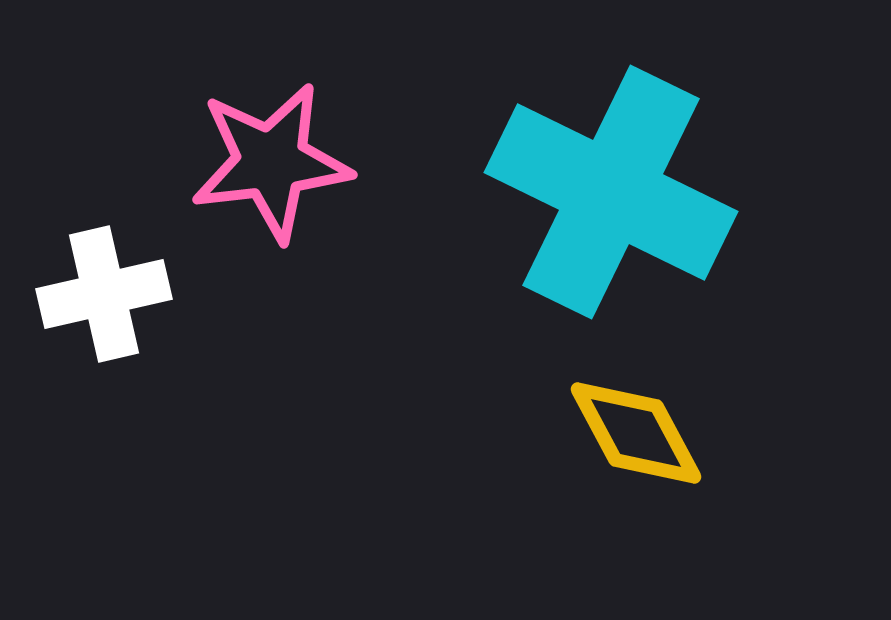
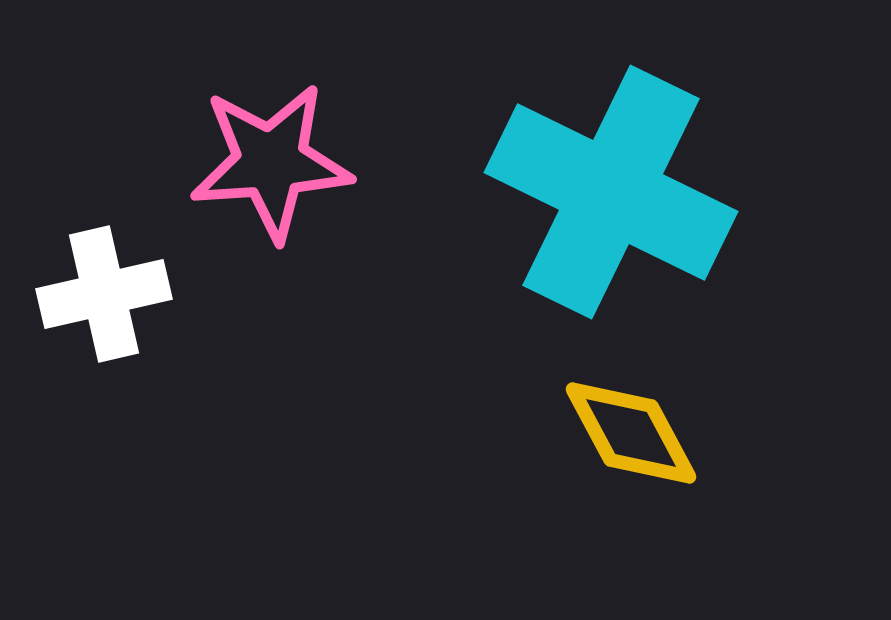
pink star: rotated 3 degrees clockwise
yellow diamond: moved 5 px left
